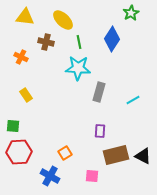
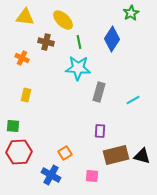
orange cross: moved 1 px right, 1 px down
yellow rectangle: rotated 48 degrees clockwise
black triangle: moved 1 px left; rotated 12 degrees counterclockwise
blue cross: moved 1 px right, 1 px up
